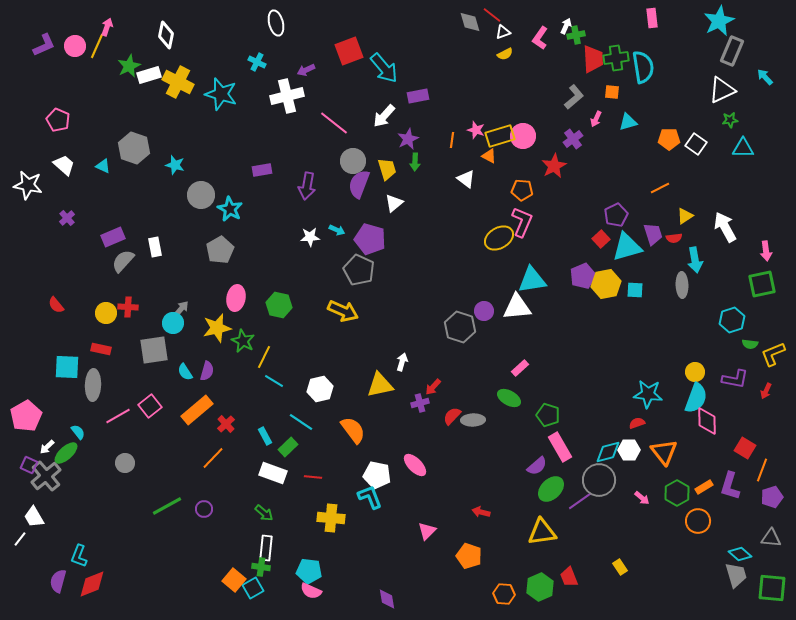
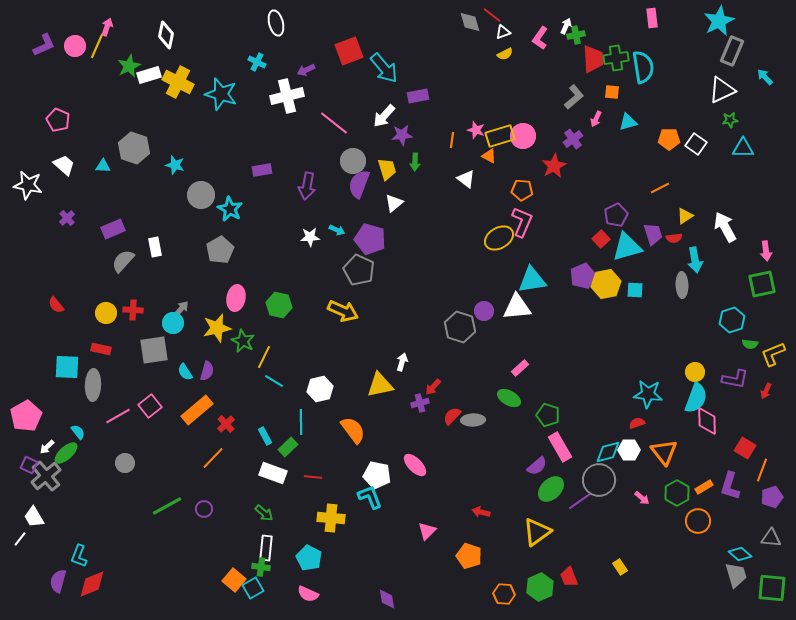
purple star at (408, 139): moved 6 px left, 4 px up; rotated 20 degrees clockwise
cyan triangle at (103, 166): rotated 21 degrees counterclockwise
purple rectangle at (113, 237): moved 8 px up
red cross at (128, 307): moved 5 px right, 3 px down
cyan line at (301, 422): rotated 55 degrees clockwise
yellow triangle at (542, 532): moved 5 px left; rotated 28 degrees counterclockwise
cyan pentagon at (309, 571): moved 13 px up; rotated 20 degrees clockwise
pink semicircle at (311, 591): moved 3 px left, 3 px down
